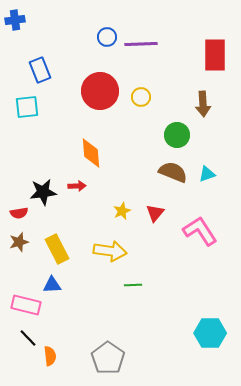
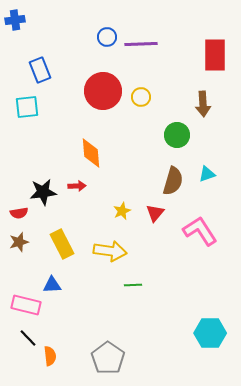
red circle: moved 3 px right
brown semicircle: moved 9 px down; rotated 84 degrees clockwise
yellow rectangle: moved 5 px right, 5 px up
